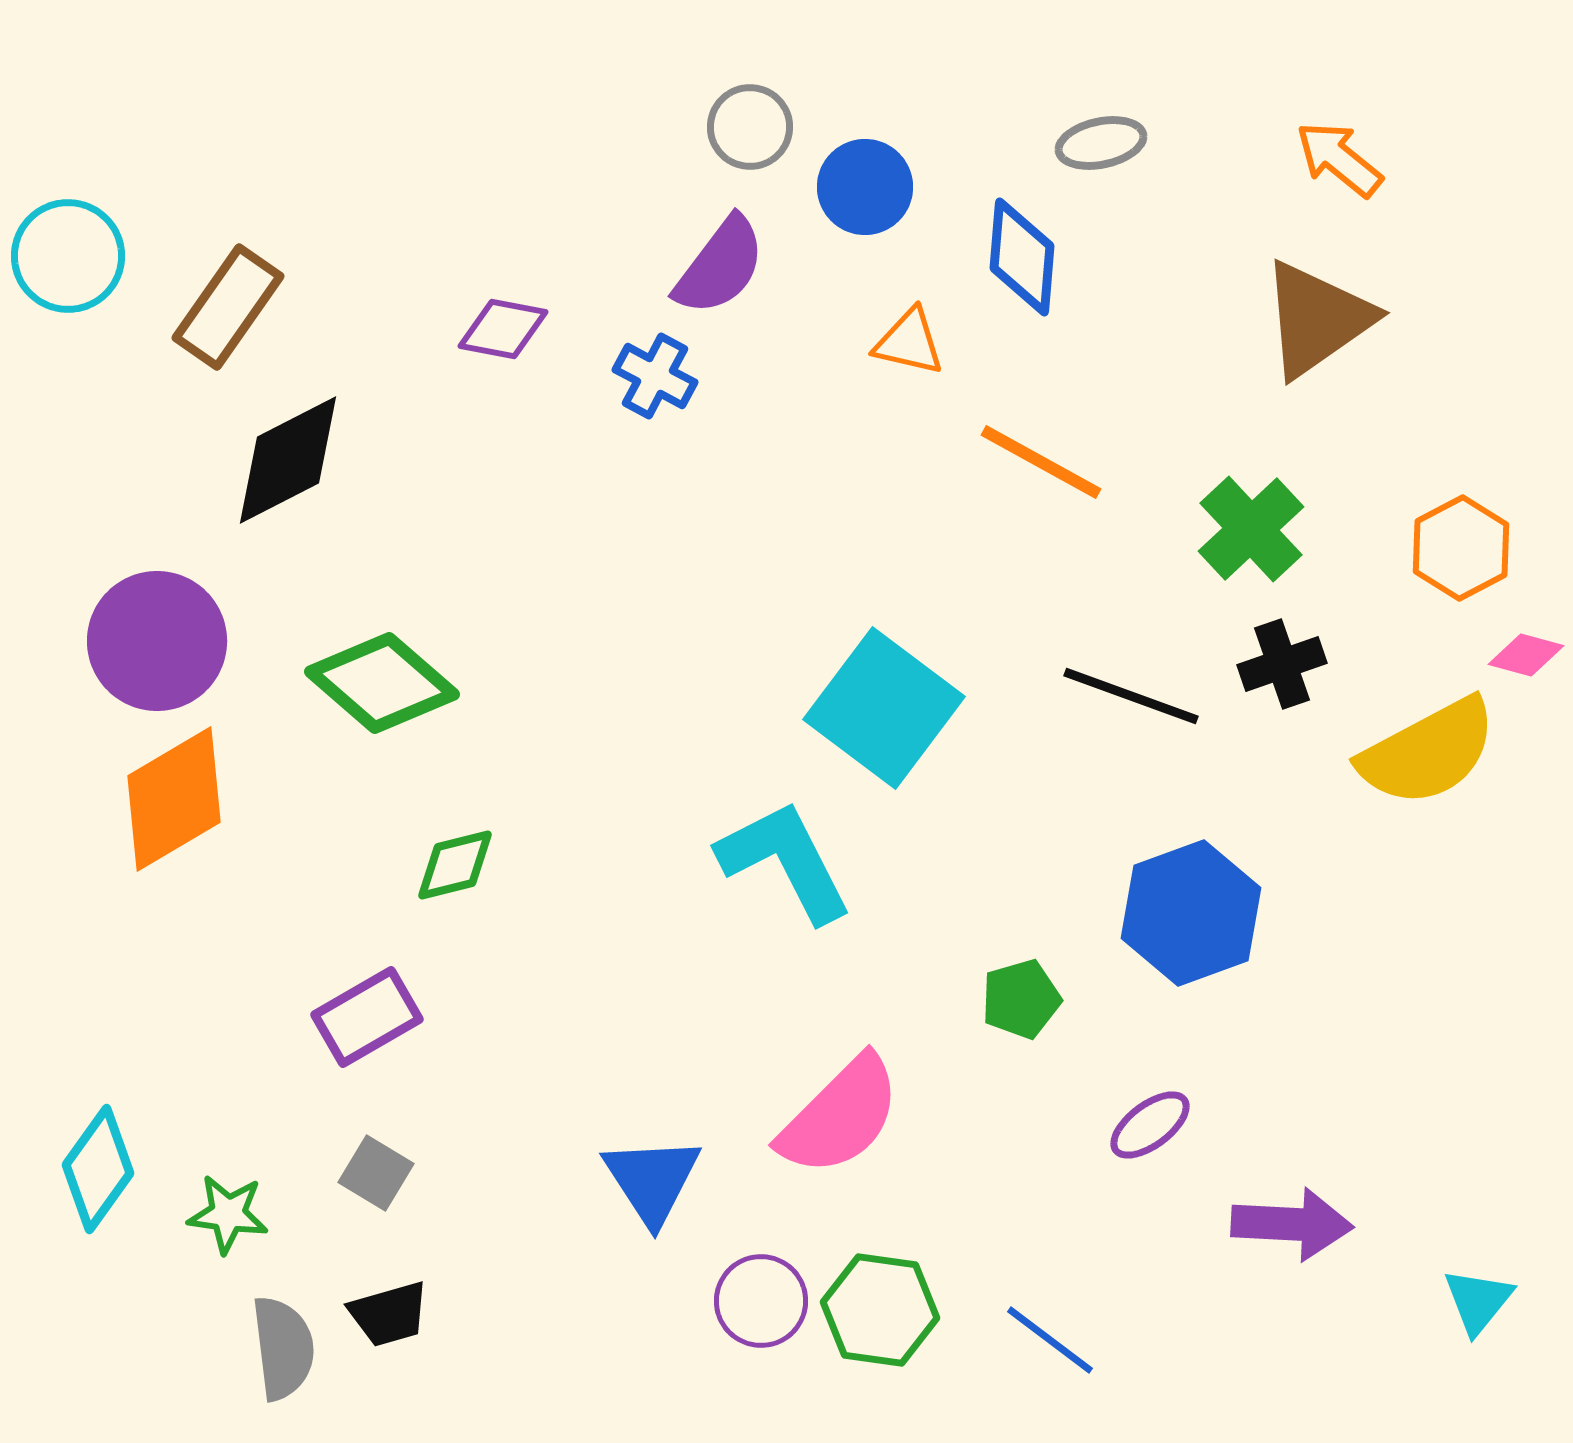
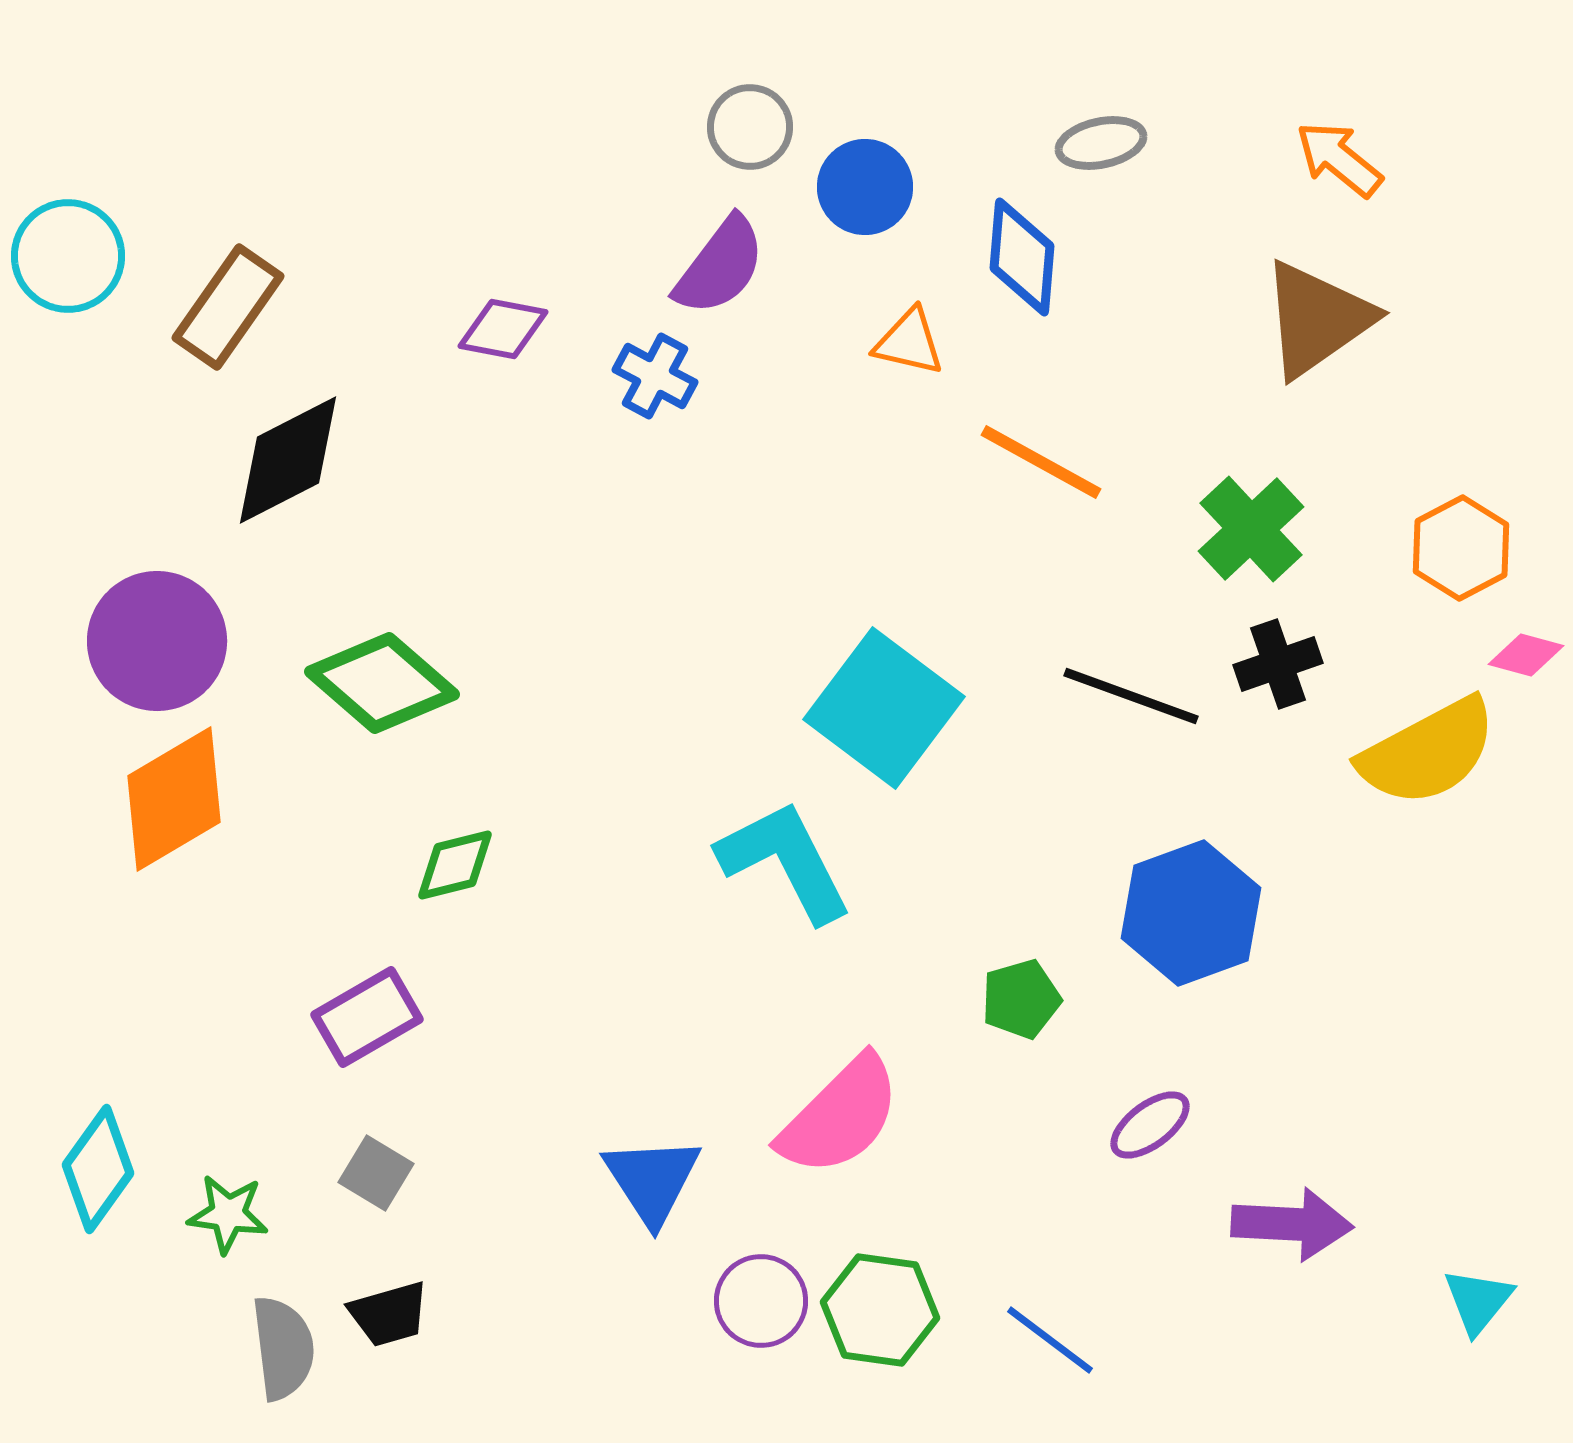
black cross at (1282, 664): moved 4 px left
